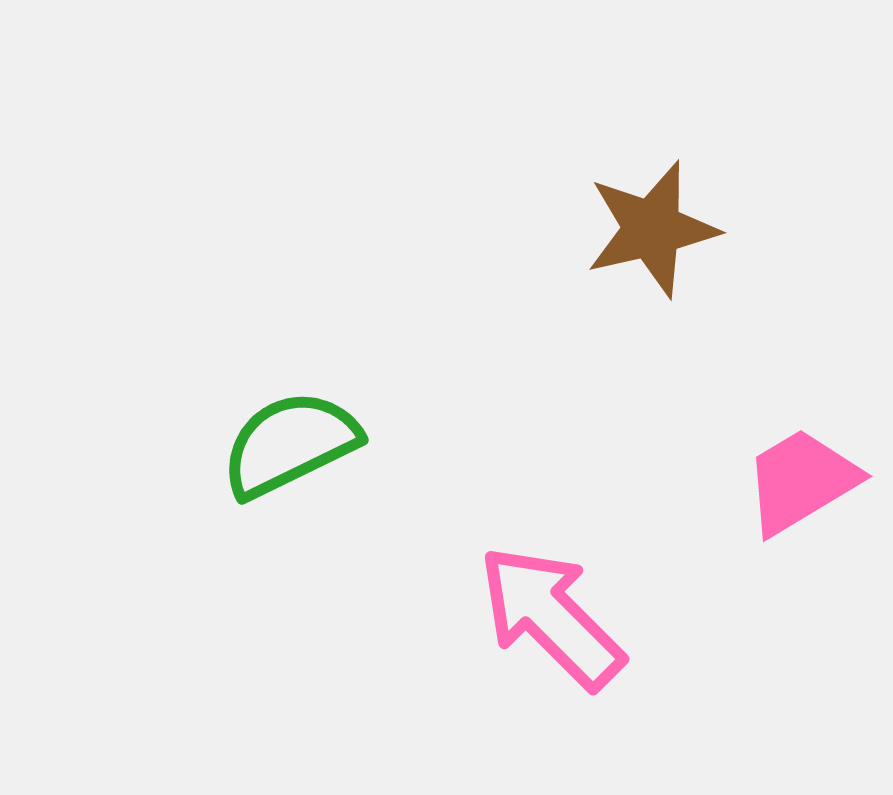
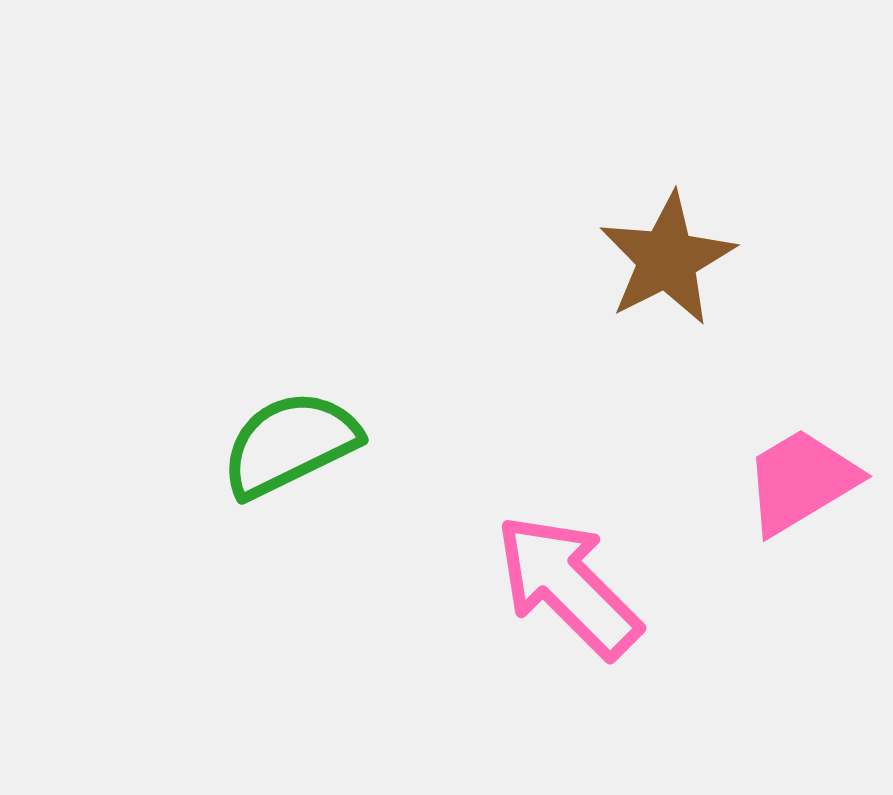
brown star: moved 15 px right, 30 px down; rotated 14 degrees counterclockwise
pink arrow: moved 17 px right, 31 px up
